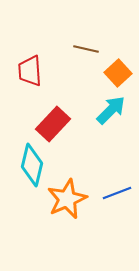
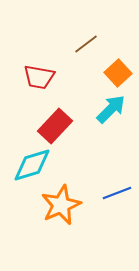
brown line: moved 5 px up; rotated 50 degrees counterclockwise
red trapezoid: moved 9 px right, 6 px down; rotated 76 degrees counterclockwise
cyan arrow: moved 1 px up
red rectangle: moved 2 px right, 2 px down
cyan diamond: rotated 60 degrees clockwise
orange star: moved 6 px left, 6 px down
